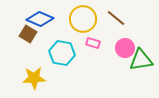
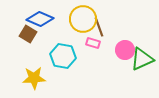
brown line: moved 17 px left, 9 px down; rotated 30 degrees clockwise
pink circle: moved 2 px down
cyan hexagon: moved 1 px right, 3 px down
green triangle: moved 1 px right, 1 px up; rotated 15 degrees counterclockwise
